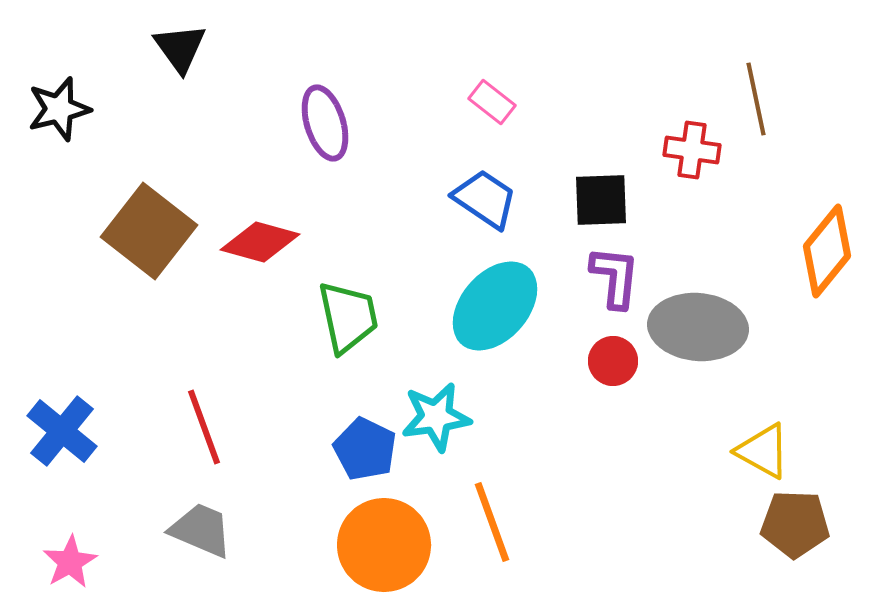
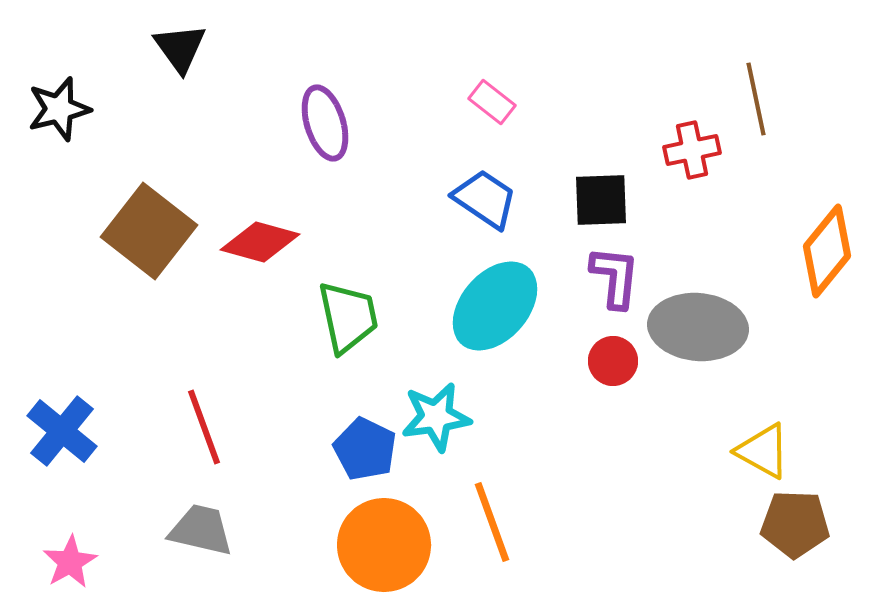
red cross: rotated 20 degrees counterclockwise
gray trapezoid: rotated 10 degrees counterclockwise
